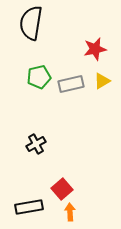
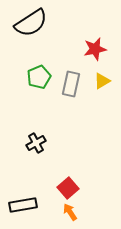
black semicircle: rotated 132 degrees counterclockwise
green pentagon: rotated 10 degrees counterclockwise
gray rectangle: rotated 65 degrees counterclockwise
black cross: moved 1 px up
red square: moved 6 px right, 1 px up
black rectangle: moved 6 px left, 2 px up
orange arrow: rotated 30 degrees counterclockwise
